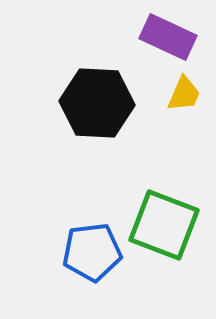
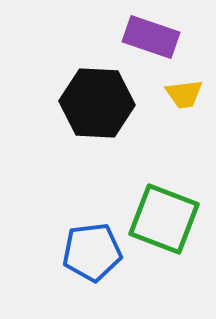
purple rectangle: moved 17 px left; rotated 6 degrees counterclockwise
yellow trapezoid: rotated 60 degrees clockwise
green square: moved 6 px up
